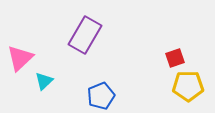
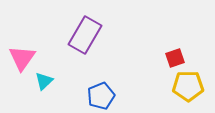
pink triangle: moved 2 px right; rotated 12 degrees counterclockwise
